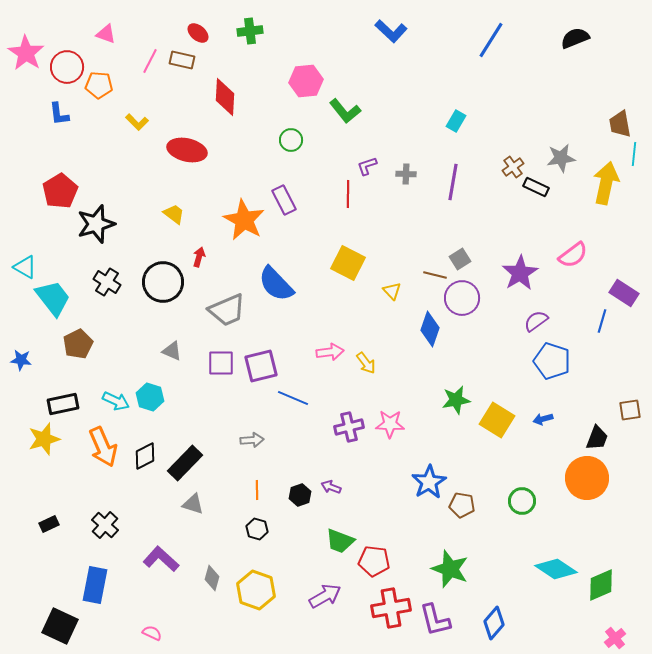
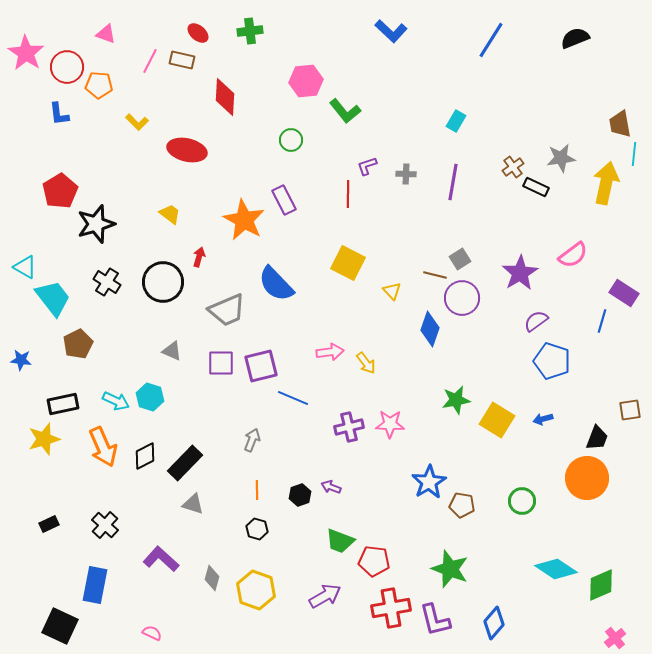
yellow trapezoid at (174, 214): moved 4 px left
gray arrow at (252, 440): rotated 65 degrees counterclockwise
